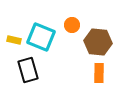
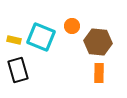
orange circle: moved 1 px down
black rectangle: moved 10 px left
